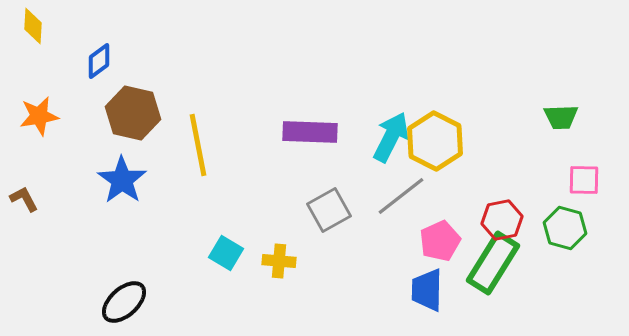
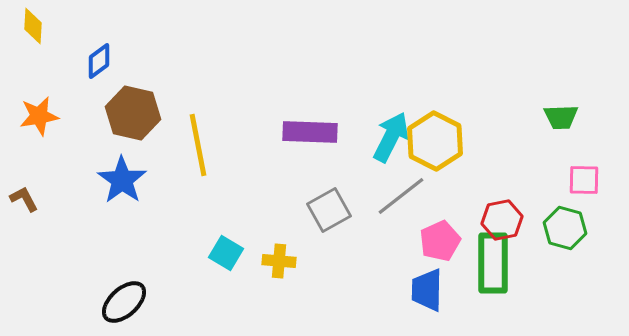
green rectangle: rotated 32 degrees counterclockwise
